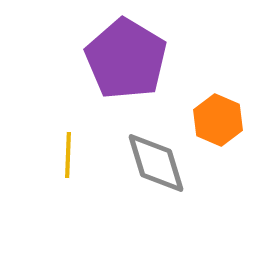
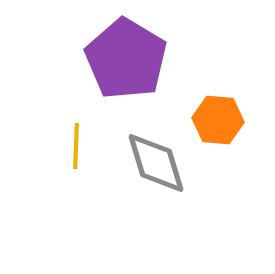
orange hexagon: rotated 18 degrees counterclockwise
yellow line: moved 8 px right, 9 px up
